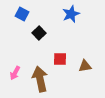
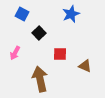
red square: moved 5 px up
brown triangle: rotated 32 degrees clockwise
pink arrow: moved 20 px up
